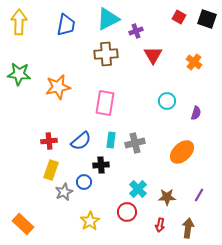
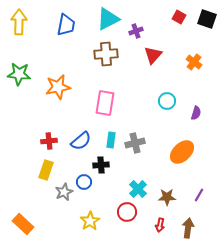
red triangle: rotated 12 degrees clockwise
yellow rectangle: moved 5 px left
